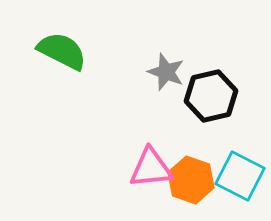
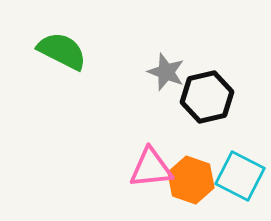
black hexagon: moved 4 px left, 1 px down
